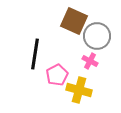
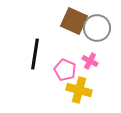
gray circle: moved 8 px up
pink pentagon: moved 8 px right, 5 px up; rotated 20 degrees counterclockwise
